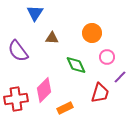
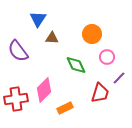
blue triangle: moved 3 px right, 6 px down
orange circle: moved 1 px down
purple line: moved 1 px left, 1 px down
